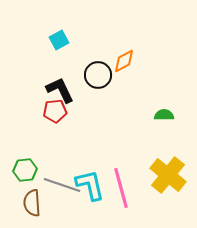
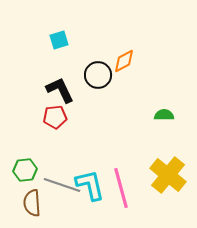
cyan square: rotated 12 degrees clockwise
red pentagon: moved 6 px down
